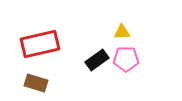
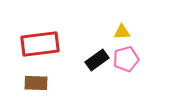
red rectangle: rotated 6 degrees clockwise
pink pentagon: rotated 15 degrees counterclockwise
brown rectangle: rotated 15 degrees counterclockwise
